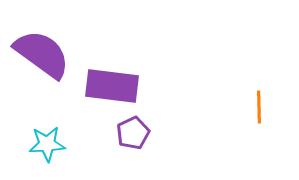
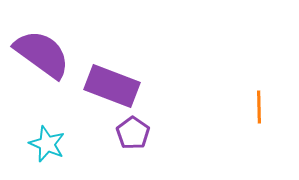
purple rectangle: rotated 14 degrees clockwise
purple pentagon: rotated 12 degrees counterclockwise
cyan star: rotated 27 degrees clockwise
